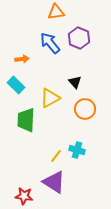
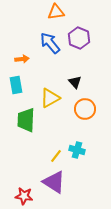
cyan rectangle: rotated 36 degrees clockwise
